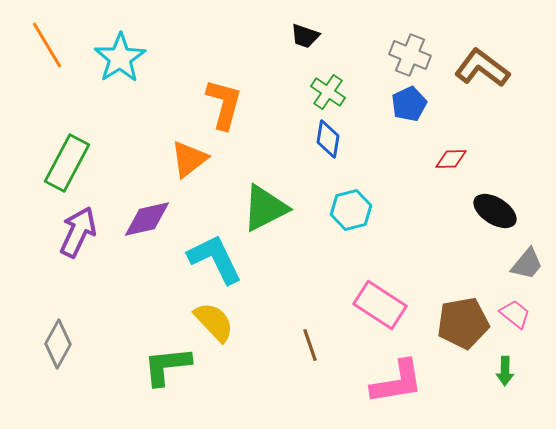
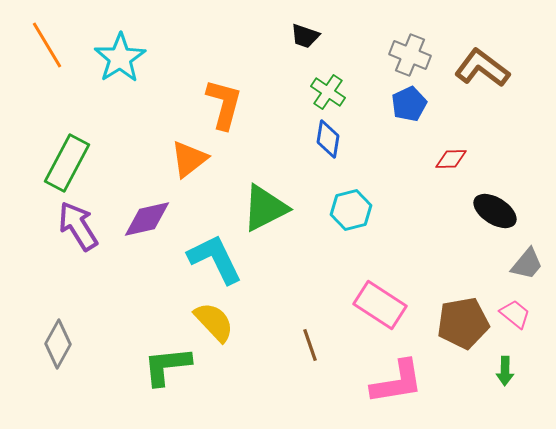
purple arrow: moved 6 px up; rotated 57 degrees counterclockwise
